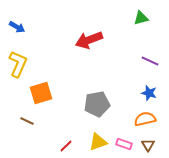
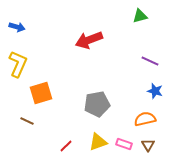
green triangle: moved 1 px left, 2 px up
blue arrow: rotated 14 degrees counterclockwise
blue star: moved 6 px right, 2 px up
